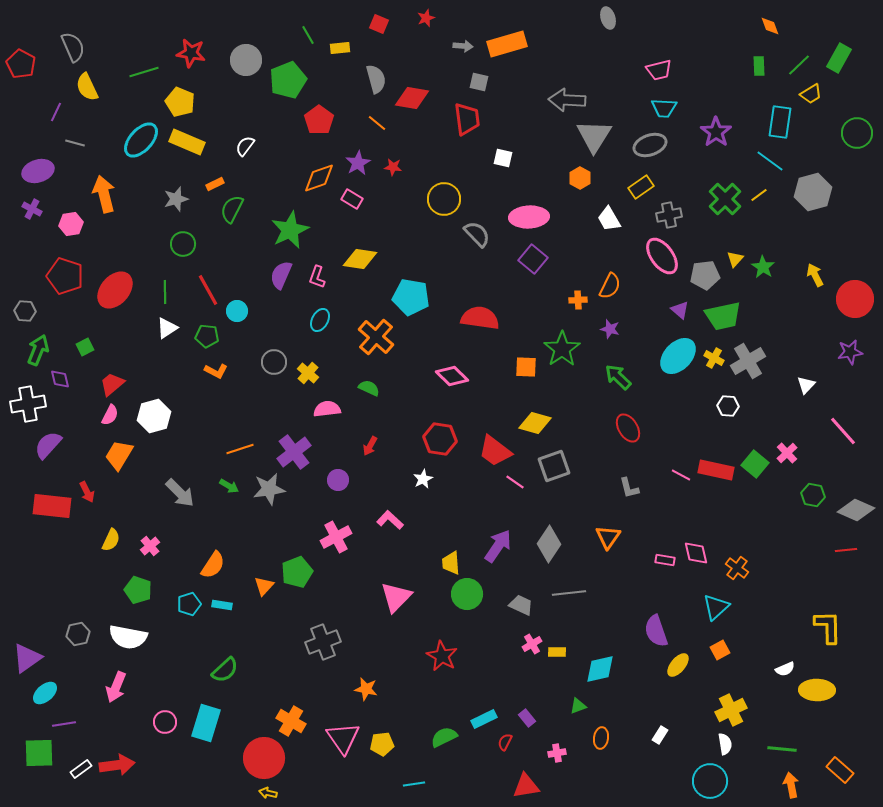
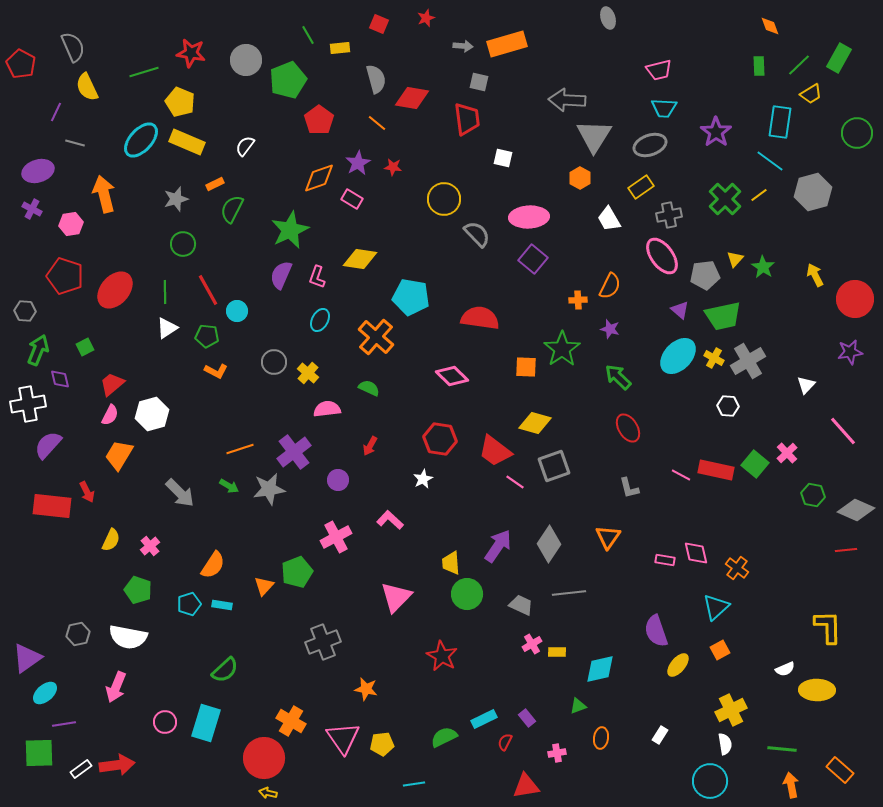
white hexagon at (154, 416): moved 2 px left, 2 px up
